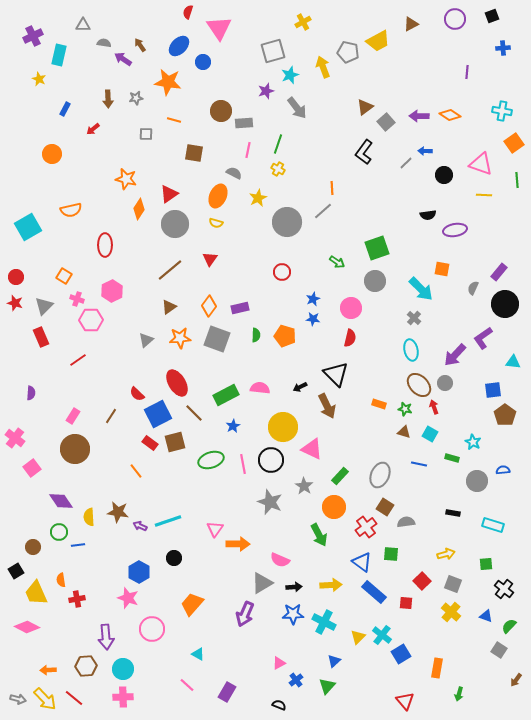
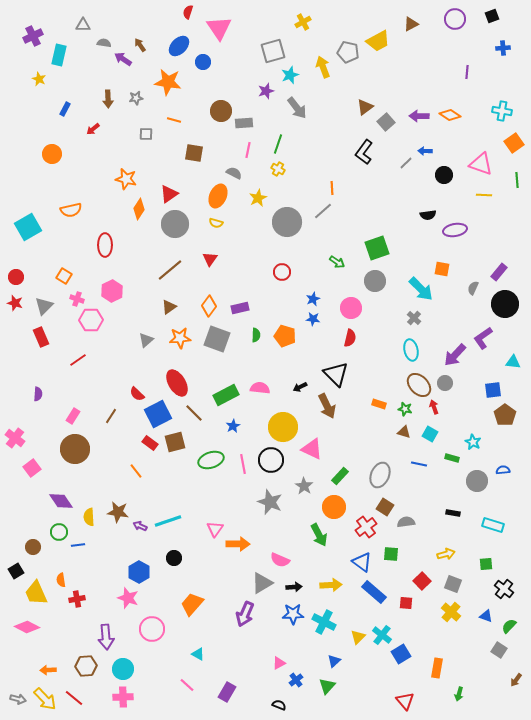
purple semicircle at (31, 393): moved 7 px right, 1 px down
